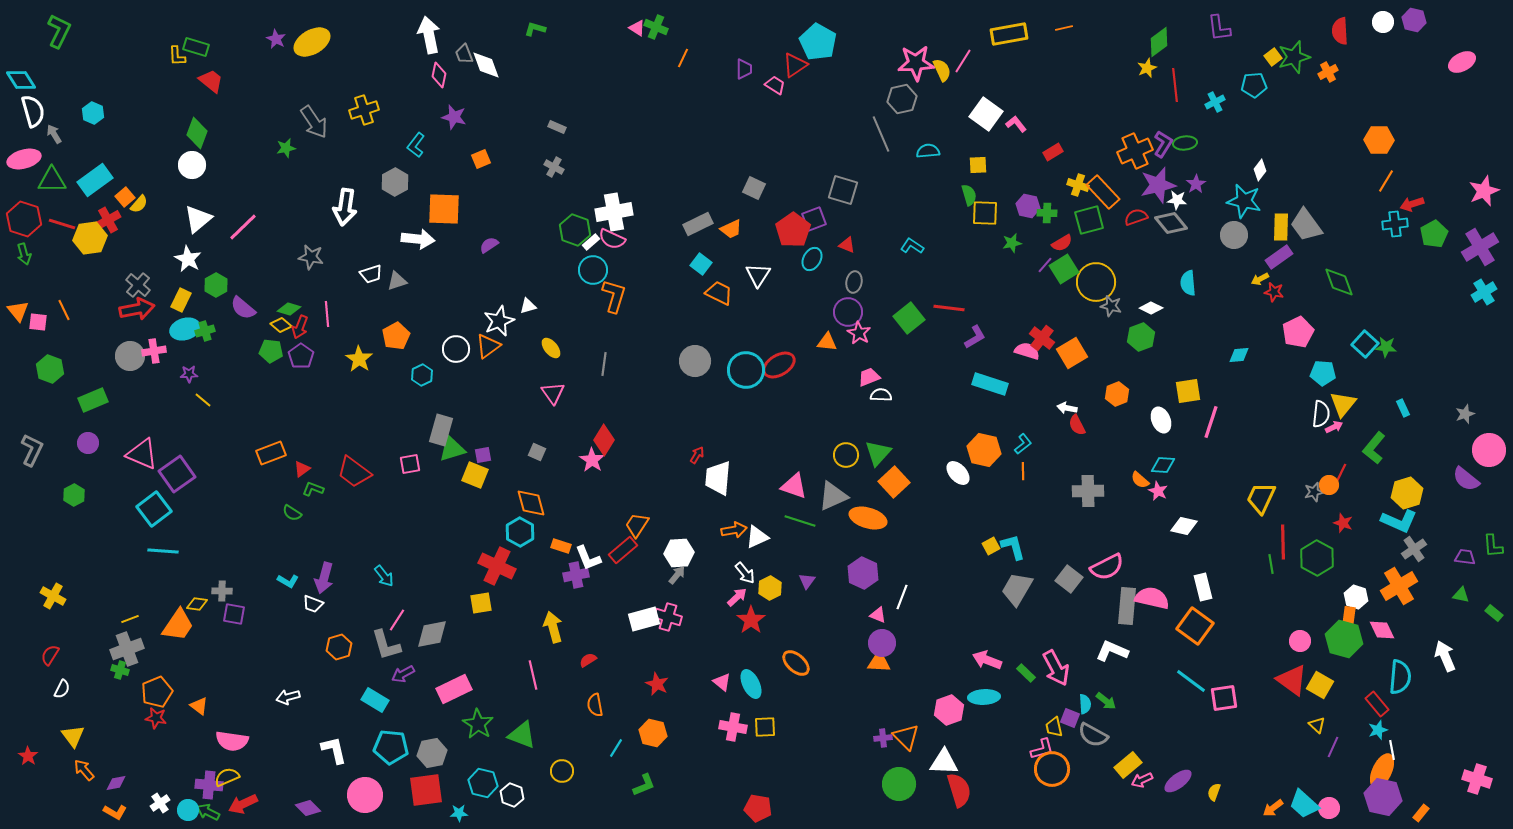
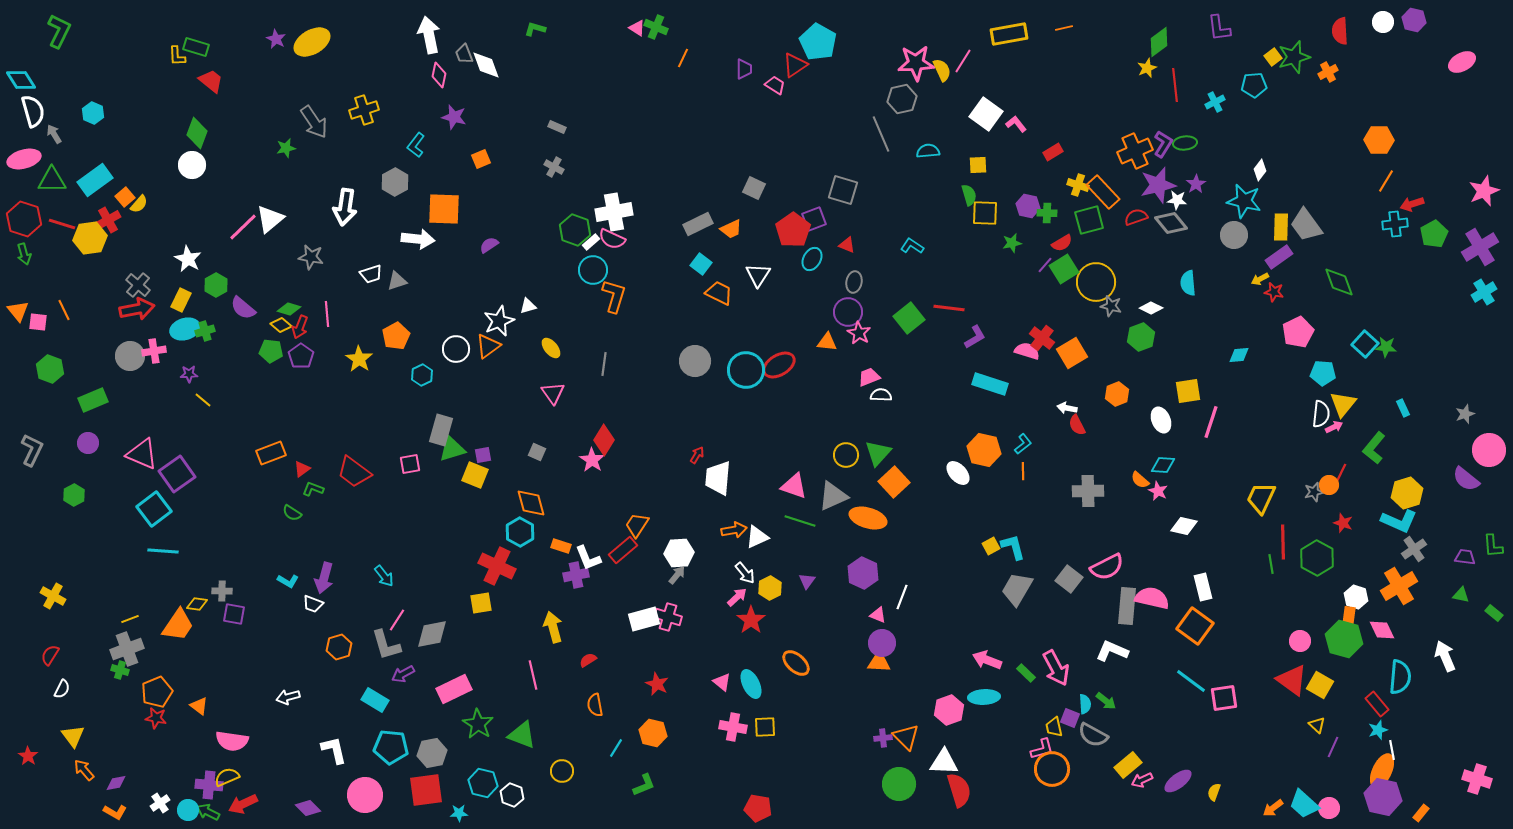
white triangle at (198, 219): moved 72 px right
